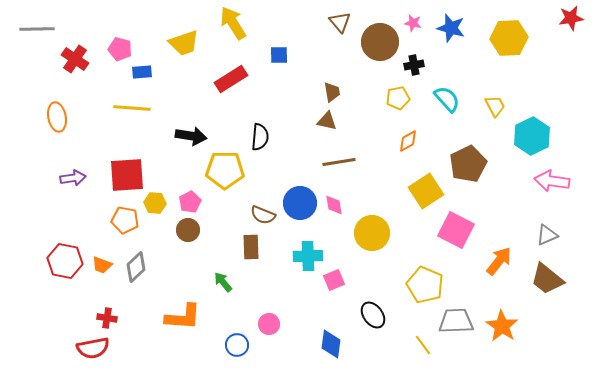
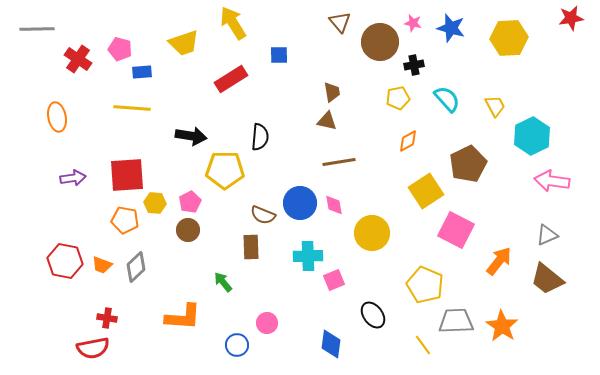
red cross at (75, 59): moved 3 px right
pink circle at (269, 324): moved 2 px left, 1 px up
